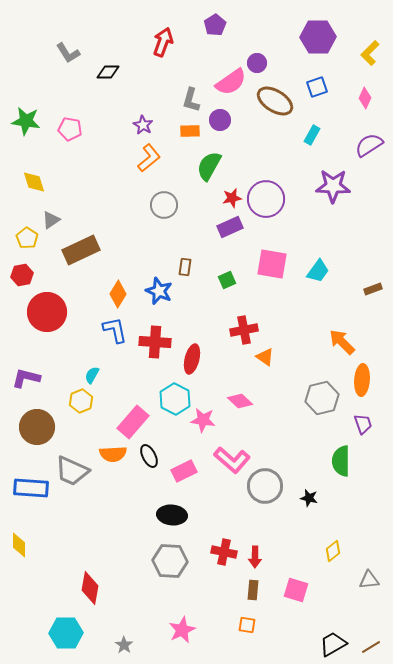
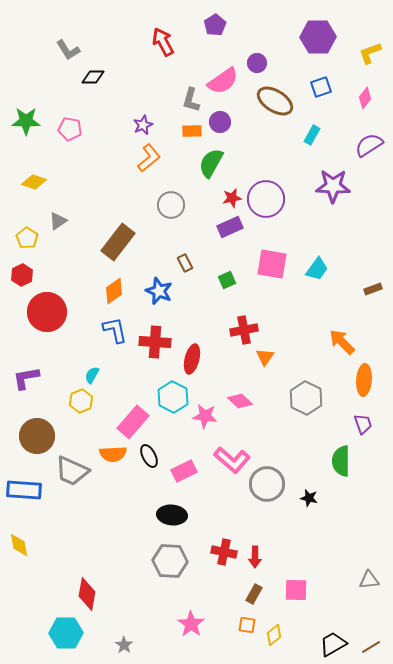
red arrow at (163, 42): rotated 48 degrees counterclockwise
gray L-shape at (68, 53): moved 3 px up
yellow L-shape at (370, 53): rotated 25 degrees clockwise
black diamond at (108, 72): moved 15 px left, 5 px down
pink semicircle at (231, 82): moved 8 px left, 1 px up
blue square at (317, 87): moved 4 px right
pink diamond at (365, 98): rotated 15 degrees clockwise
purple circle at (220, 120): moved 2 px down
green star at (26, 121): rotated 8 degrees counterclockwise
purple star at (143, 125): rotated 18 degrees clockwise
orange rectangle at (190, 131): moved 2 px right
green semicircle at (209, 166): moved 2 px right, 3 px up
yellow diamond at (34, 182): rotated 55 degrees counterclockwise
gray circle at (164, 205): moved 7 px right
gray triangle at (51, 220): moved 7 px right, 1 px down
brown rectangle at (81, 250): moved 37 px right, 8 px up; rotated 27 degrees counterclockwise
brown rectangle at (185, 267): moved 4 px up; rotated 36 degrees counterclockwise
cyan trapezoid at (318, 271): moved 1 px left, 2 px up
red hexagon at (22, 275): rotated 15 degrees counterclockwise
orange diamond at (118, 294): moved 4 px left, 3 px up; rotated 24 degrees clockwise
orange triangle at (265, 357): rotated 30 degrees clockwise
purple L-shape at (26, 378): rotated 24 degrees counterclockwise
orange ellipse at (362, 380): moved 2 px right
gray hexagon at (322, 398): moved 16 px left; rotated 20 degrees counterclockwise
cyan hexagon at (175, 399): moved 2 px left, 2 px up
pink star at (203, 420): moved 2 px right, 4 px up
brown circle at (37, 427): moved 9 px down
gray circle at (265, 486): moved 2 px right, 2 px up
blue rectangle at (31, 488): moved 7 px left, 2 px down
yellow diamond at (19, 545): rotated 10 degrees counterclockwise
yellow diamond at (333, 551): moved 59 px left, 84 px down
red diamond at (90, 588): moved 3 px left, 6 px down
brown rectangle at (253, 590): moved 1 px right, 4 px down; rotated 24 degrees clockwise
pink square at (296, 590): rotated 15 degrees counterclockwise
pink star at (182, 630): moved 9 px right, 6 px up; rotated 12 degrees counterclockwise
